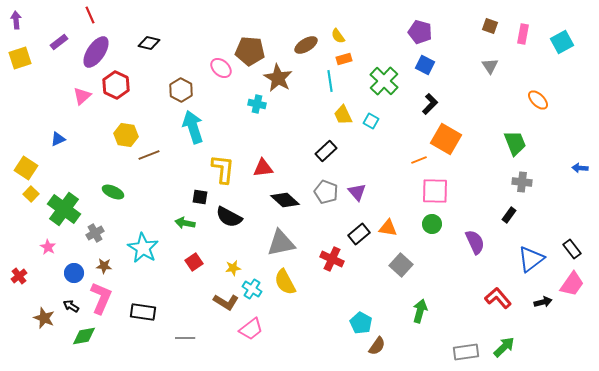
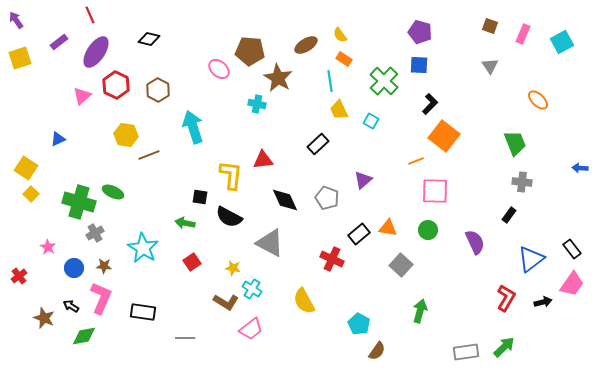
purple arrow at (16, 20): rotated 30 degrees counterclockwise
pink rectangle at (523, 34): rotated 12 degrees clockwise
yellow semicircle at (338, 36): moved 2 px right, 1 px up
black diamond at (149, 43): moved 4 px up
orange rectangle at (344, 59): rotated 49 degrees clockwise
blue square at (425, 65): moved 6 px left; rotated 24 degrees counterclockwise
pink ellipse at (221, 68): moved 2 px left, 1 px down
brown hexagon at (181, 90): moved 23 px left
yellow trapezoid at (343, 115): moved 4 px left, 5 px up
orange square at (446, 139): moved 2 px left, 3 px up; rotated 8 degrees clockwise
black rectangle at (326, 151): moved 8 px left, 7 px up
orange line at (419, 160): moved 3 px left, 1 px down
red triangle at (263, 168): moved 8 px up
yellow L-shape at (223, 169): moved 8 px right, 6 px down
gray pentagon at (326, 192): moved 1 px right, 6 px down
purple triangle at (357, 192): moved 6 px right, 12 px up; rotated 30 degrees clockwise
black diamond at (285, 200): rotated 24 degrees clockwise
green cross at (64, 209): moved 15 px right, 7 px up; rotated 20 degrees counterclockwise
green circle at (432, 224): moved 4 px left, 6 px down
gray triangle at (281, 243): moved 11 px left; rotated 40 degrees clockwise
red square at (194, 262): moved 2 px left
yellow star at (233, 268): rotated 21 degrees clockwise
blue circle at (74, 273): moved 5 px up
yellow semicircle at (285, 282): moved 19 px right, 19 px down
red L-shape at (498, 298): moved 8 px right; rotated 72 degrees clockwise
cyan pentagon at (361, 323): moved 2 px left, 1 px down
brown semicircle at (377, 346): moved 5 px down
